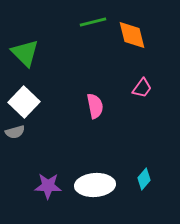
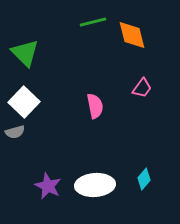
purple star: rotated 24 degrees clockwise
